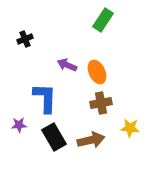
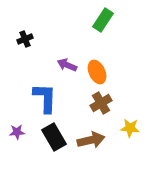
brown cross: rotated 20 degrees counterclockwise
purple star: moved 2 px left, 7 px down
